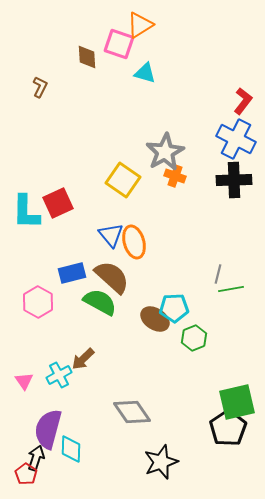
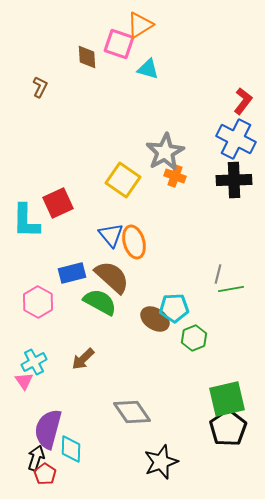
cyan triangle: moved 3 px right, 4 px up
cyan L-shape: moved 9 px down
cyan cross: moved 25 px left, 13 px up
green square: moved 10 px left, 3 px up
red pentagon: moved 19 px right
